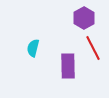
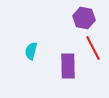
purple hexagon: rotated 20 degrees counterclockwise
cyan semicircle: moved 2 px left, 3 px down
